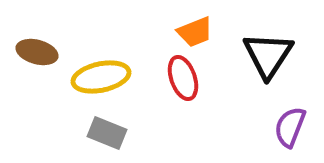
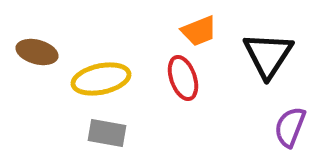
orange trapezoid: moved 4 px right, 1 px up
yellow ellipse: moved 2 px down
gray rectangle: rotated 12 degrees counterclockwise
